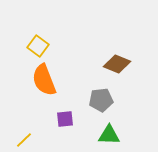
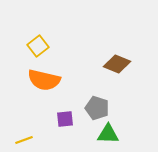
yellow square: rotated 15 degrees clockwise
orange semicircle: rotated 56 degrees counterclockwise
gray pentagon: moved 4 px left, 8 px down; rotated 25 degrees clockwise
green triangle: moved 1 px left, 1 px up
yellow line: rotated 24 degrees clockwise
